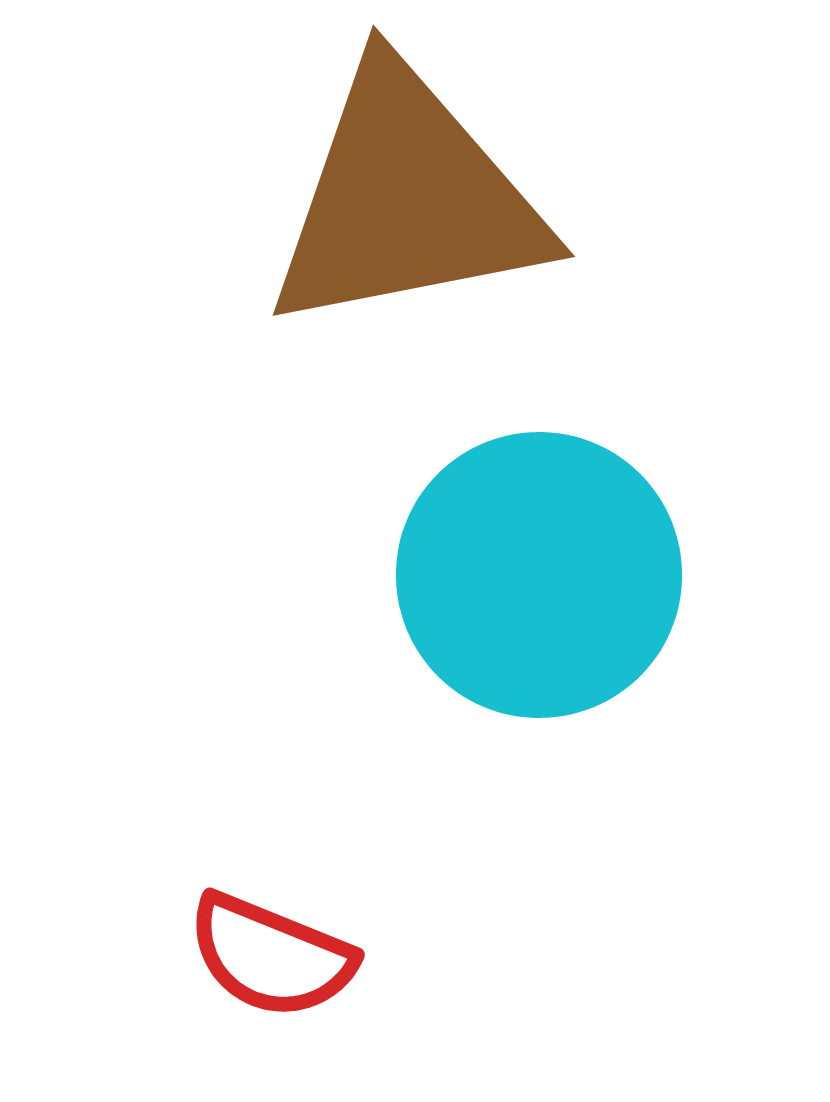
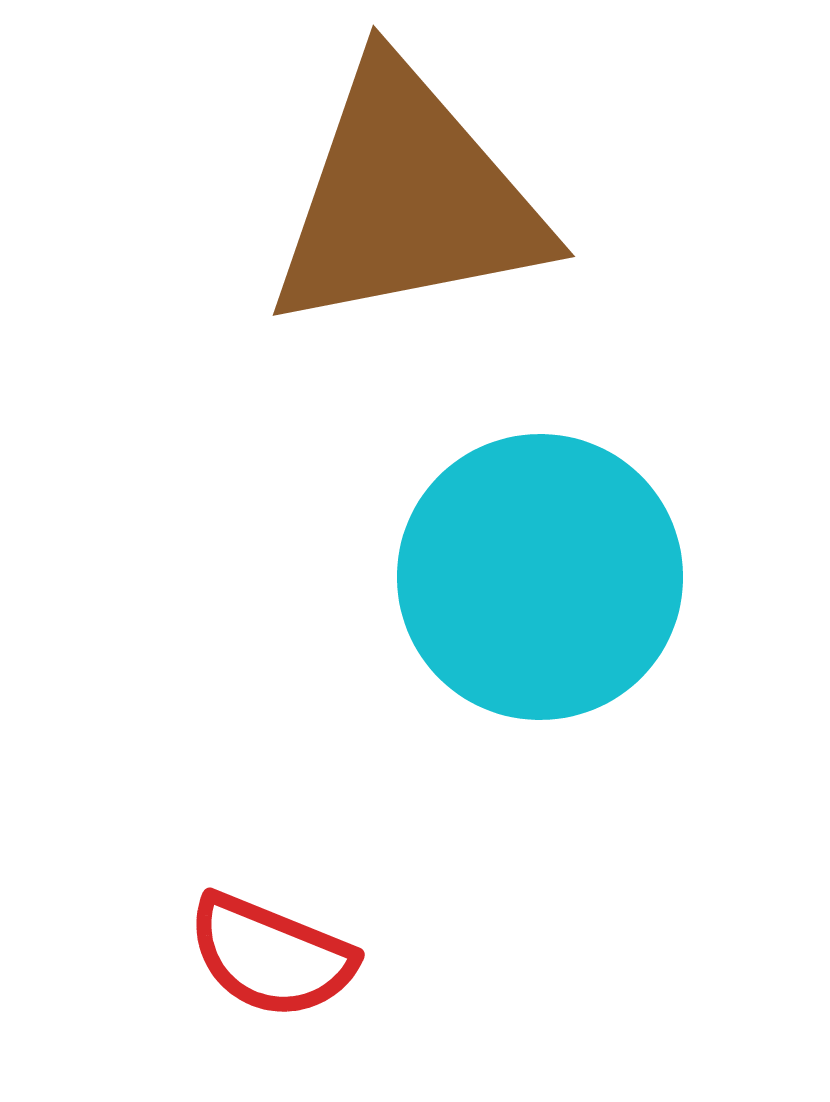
cyan circle: moved 1 px right, 2 px down
